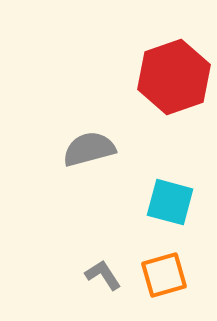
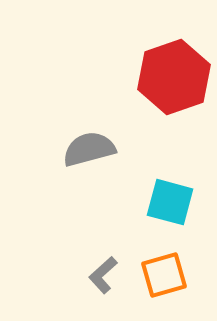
gray L-shape: rotated 99 degrees counterclockwise
